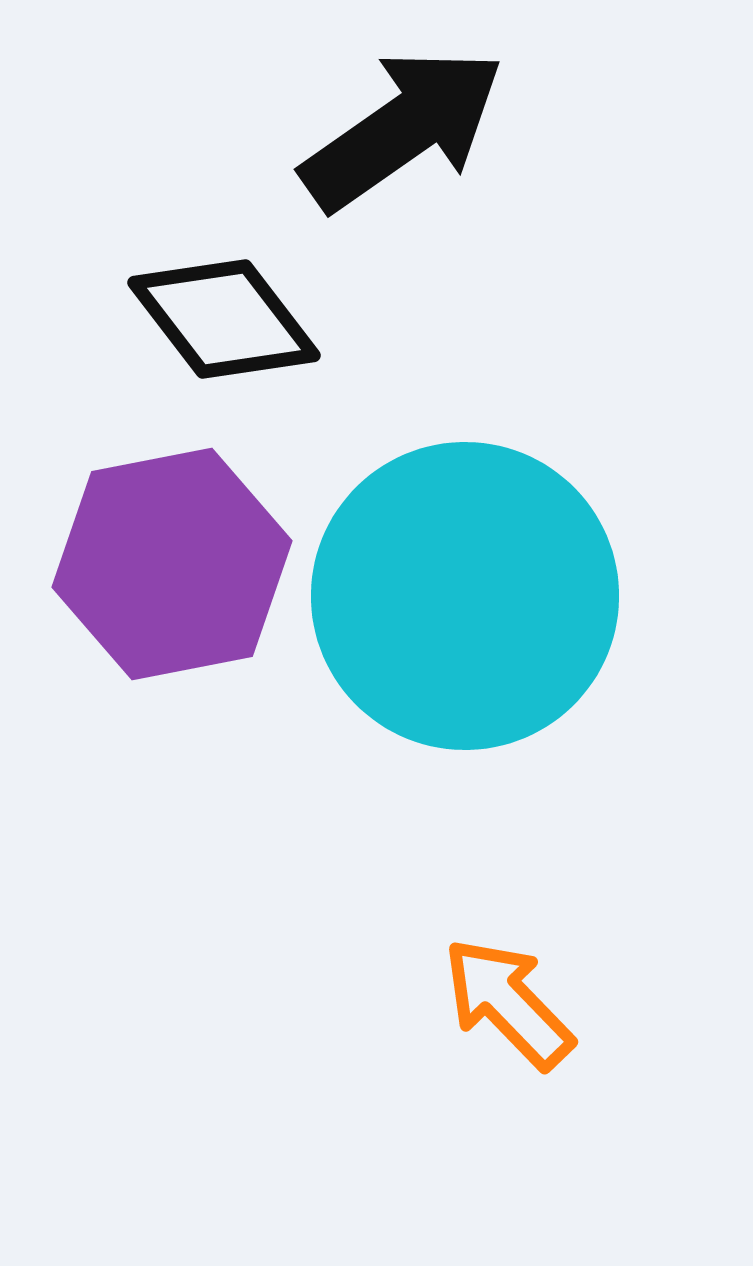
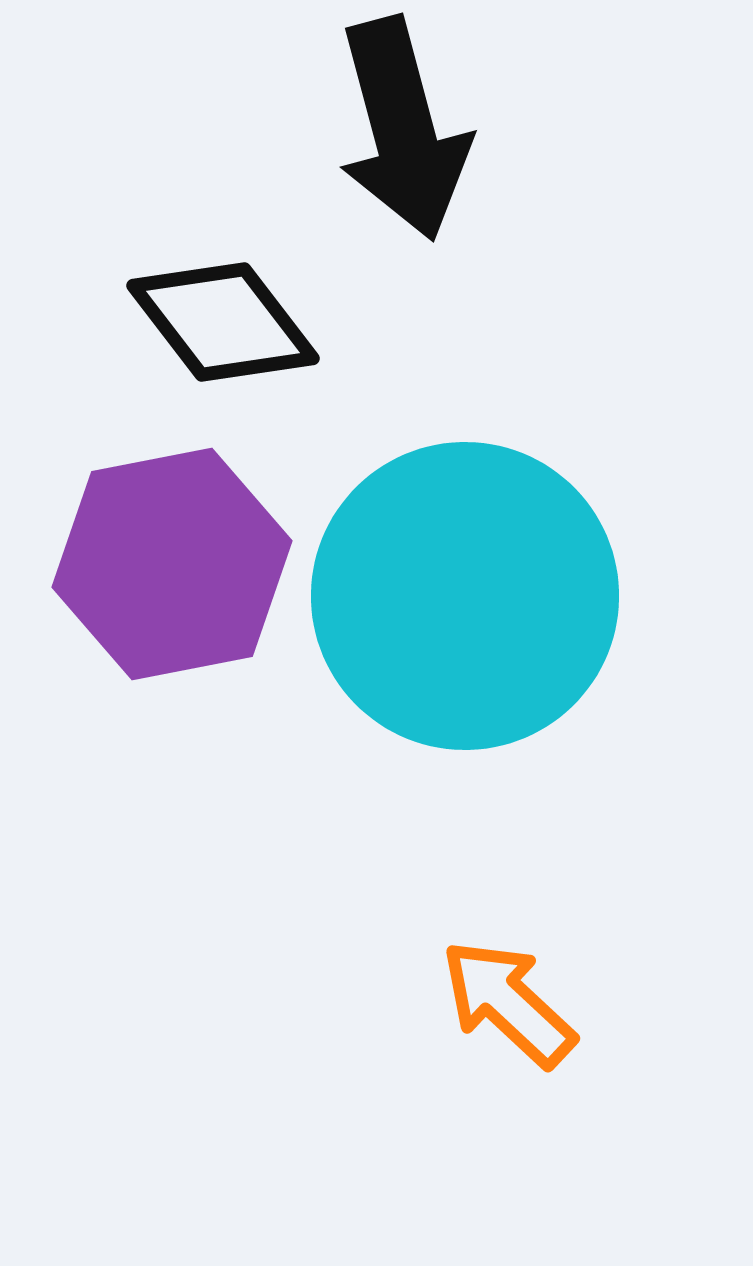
black arrow: rotated 110 degrees clockwise
black diamond: moved 1 px left, 3 px down
orange arrow: rotated 3 degrees counterclockwise
